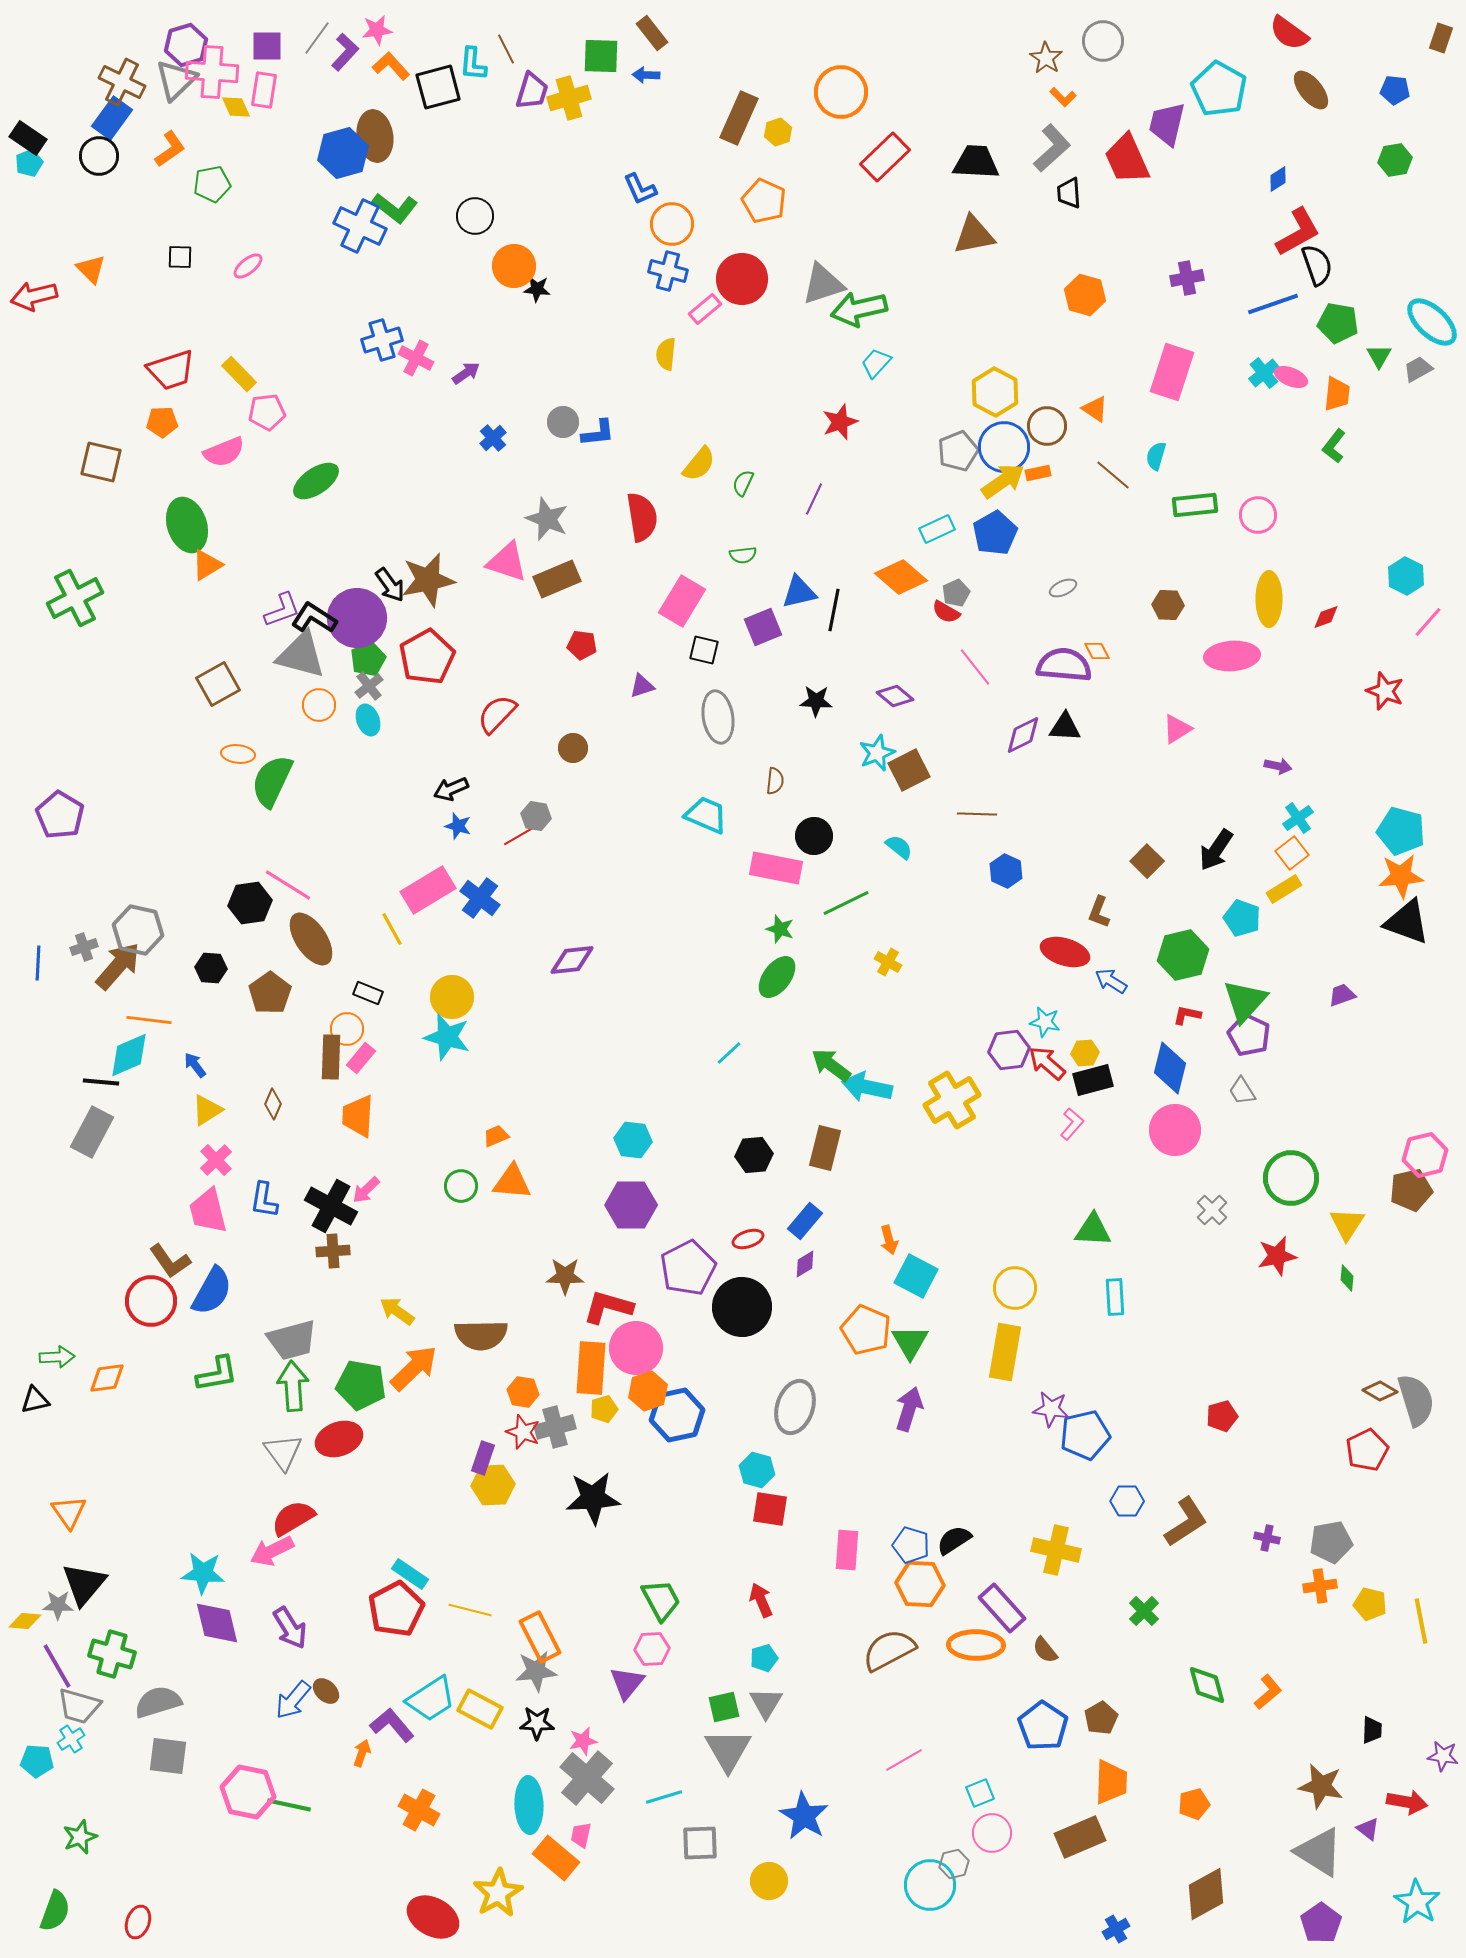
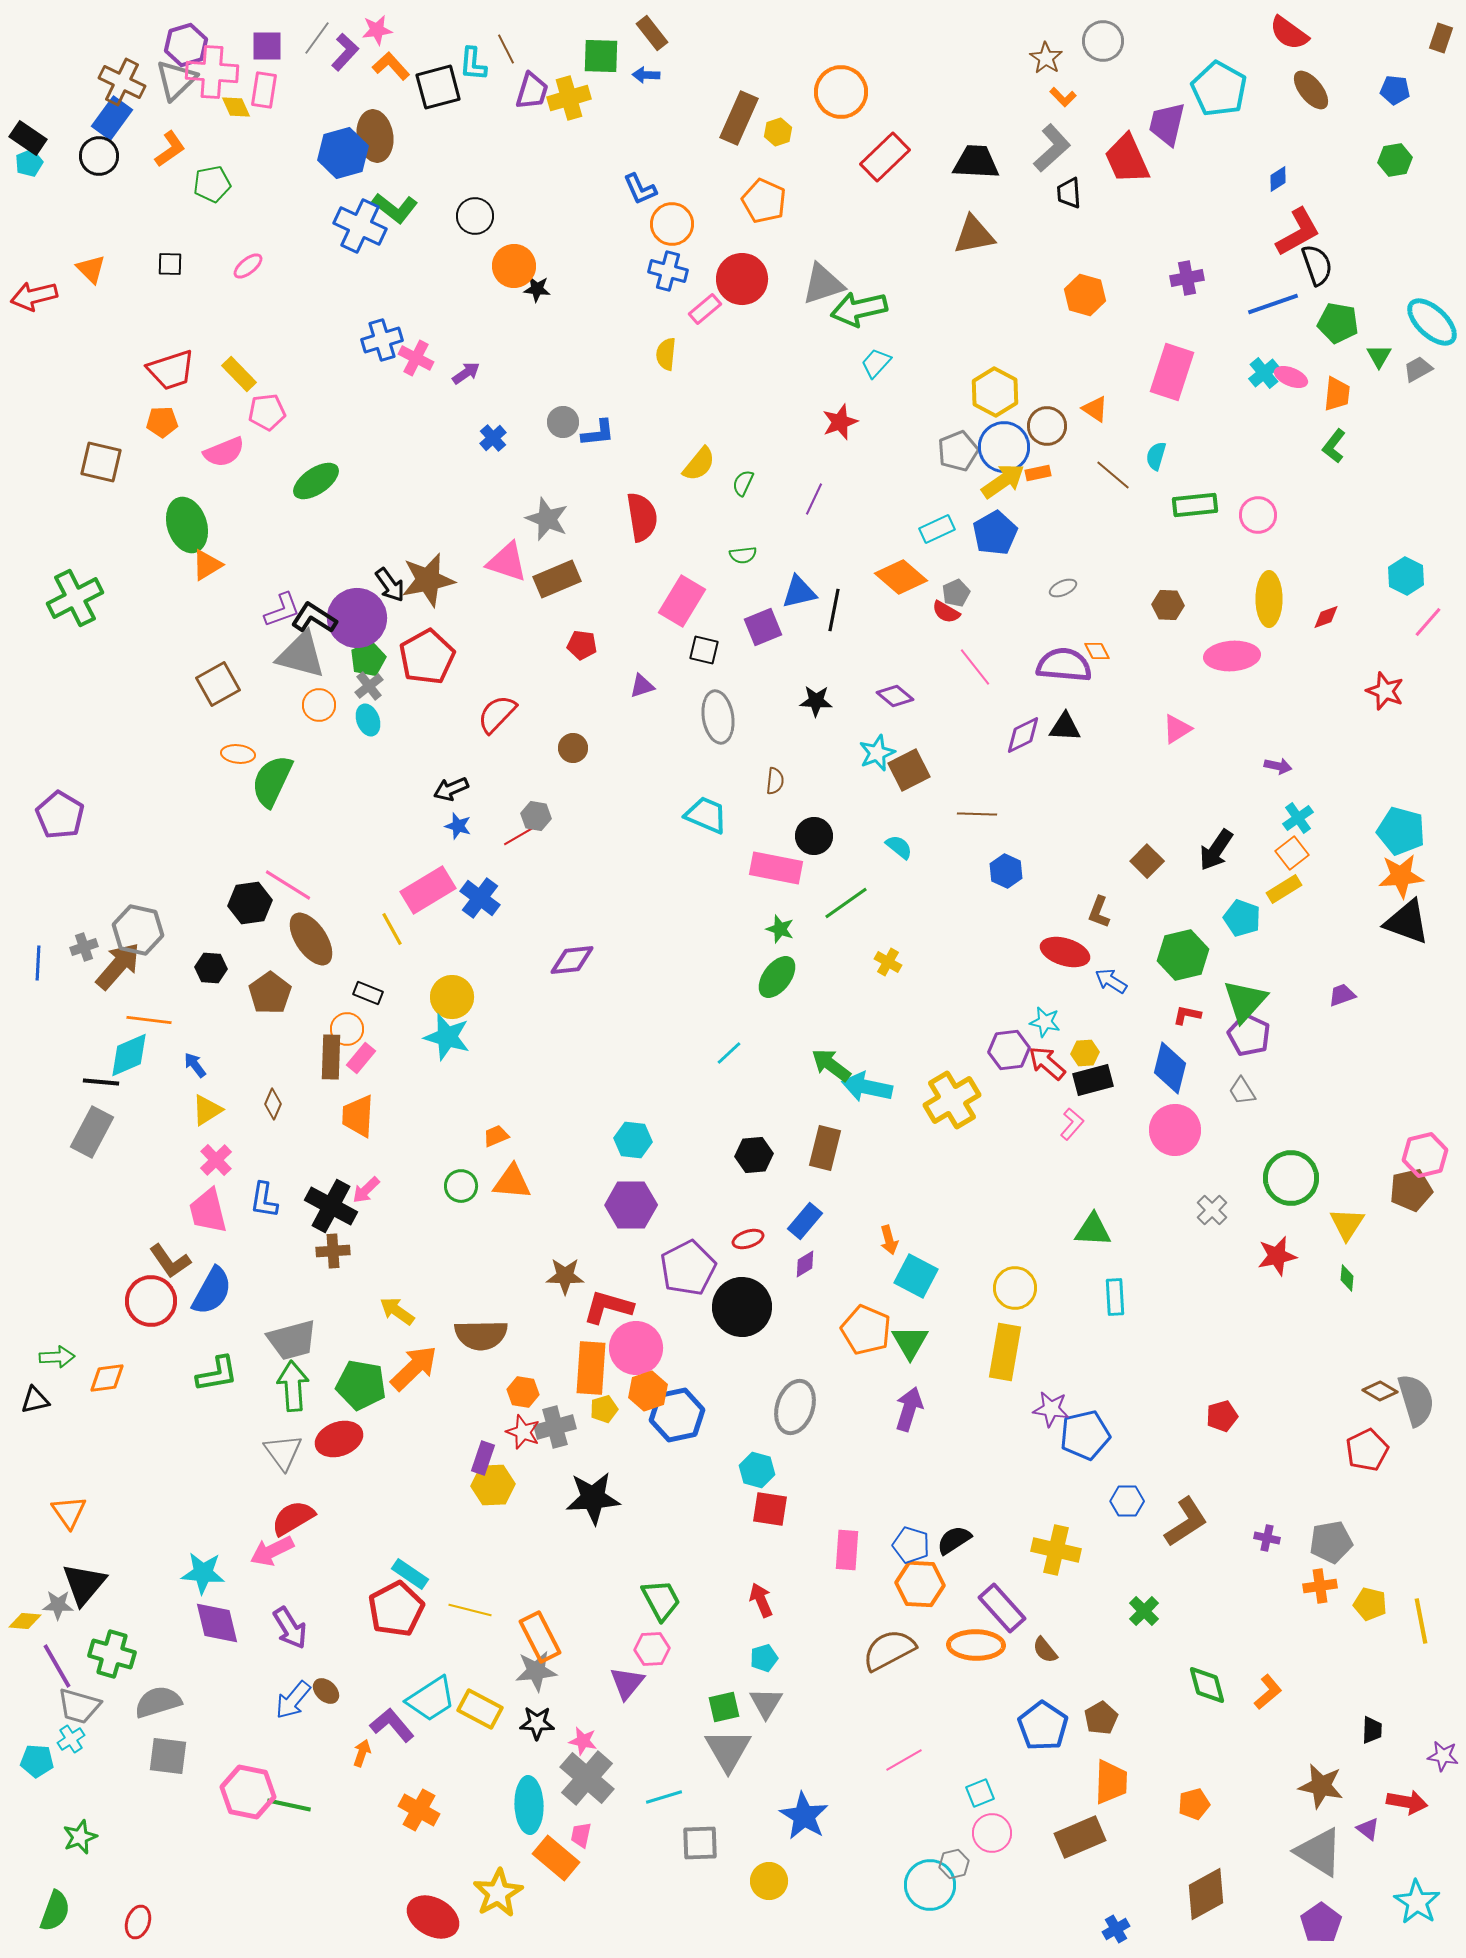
black square at (180, 257): moved 10 px left, 7 px down
green line at (846, 903): rotated 9 degrees counterclockwise
pink star at (583, 1741): rotated 24 degrees clockwise
